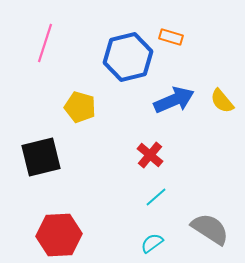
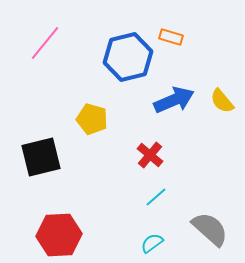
pink line: rotated 21 degrees clockwise
yellow pentagon: moved 12 px right, 12 px down
gray semicircle: rotated 9 degrees clockwise
